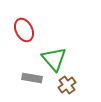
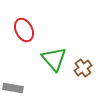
gray rectangle: moved 19 px left, 10 px down
brown cross: moved 16 px right, 17 px up
